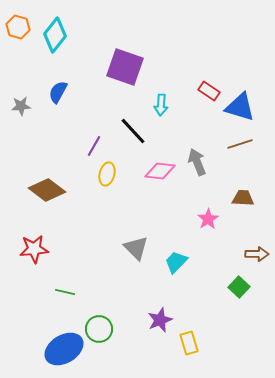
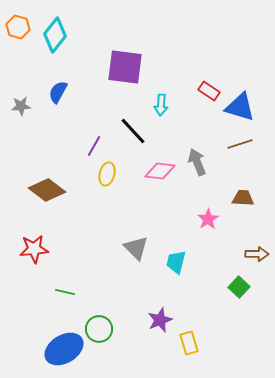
purple square: rotated 12 degrees counterclockwise
cyan trapezoid: rotated 30 degrees counterclockwise
